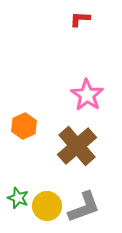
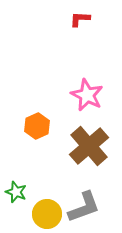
pink star: rotated 8 degrees counterclockwise
orange hexagon: moved 13 px right
brown cross: moved 12 px right
green star: moved 2 px left, 6 px up
yellow circle: moved 8 px down
